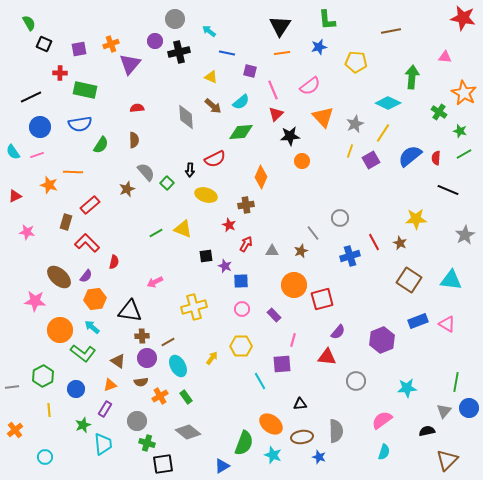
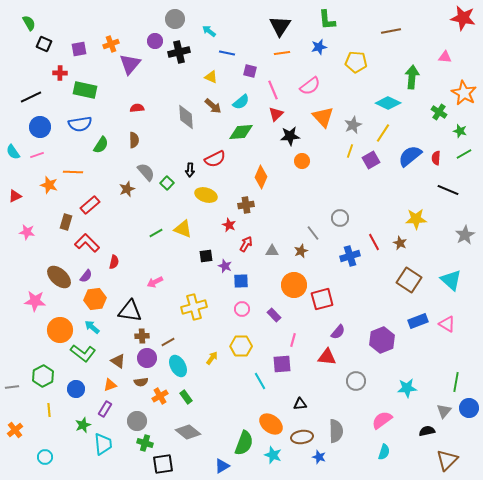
gray star at (355, 124): moved 2 px left, 1 px down
cyan triangle at (451, 280): rotated 35 degrees clockwise
green cross at (147, 443): moved 2 px left
